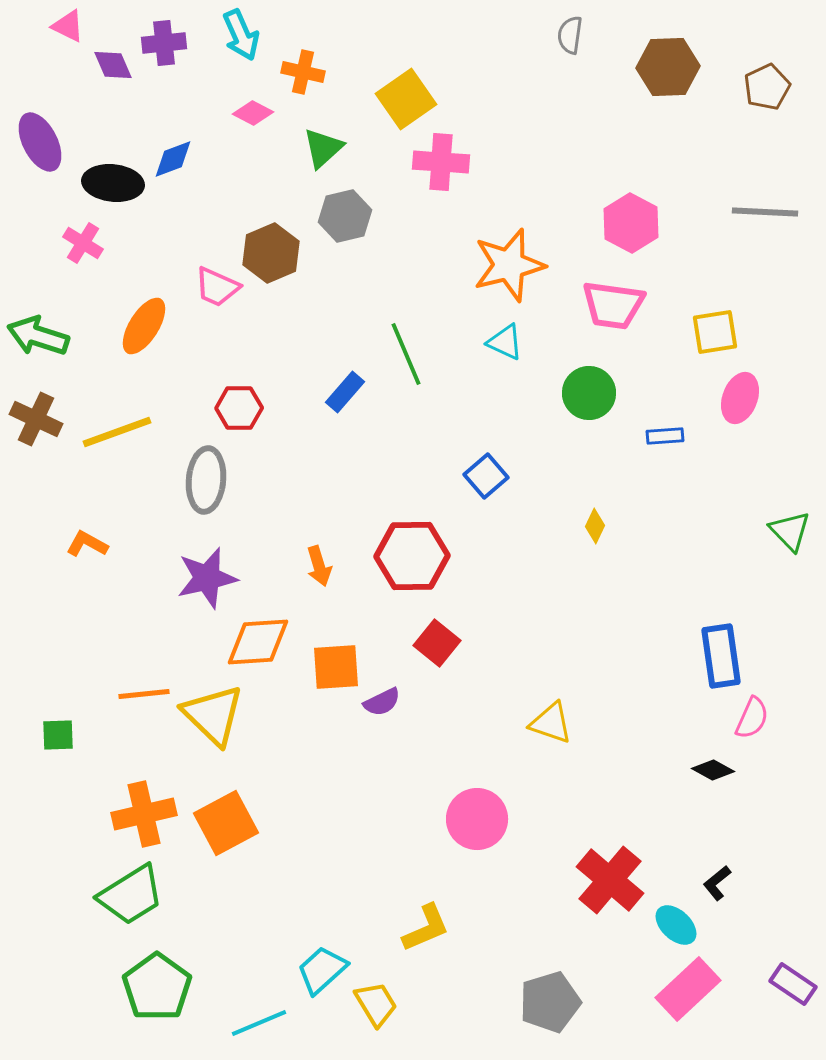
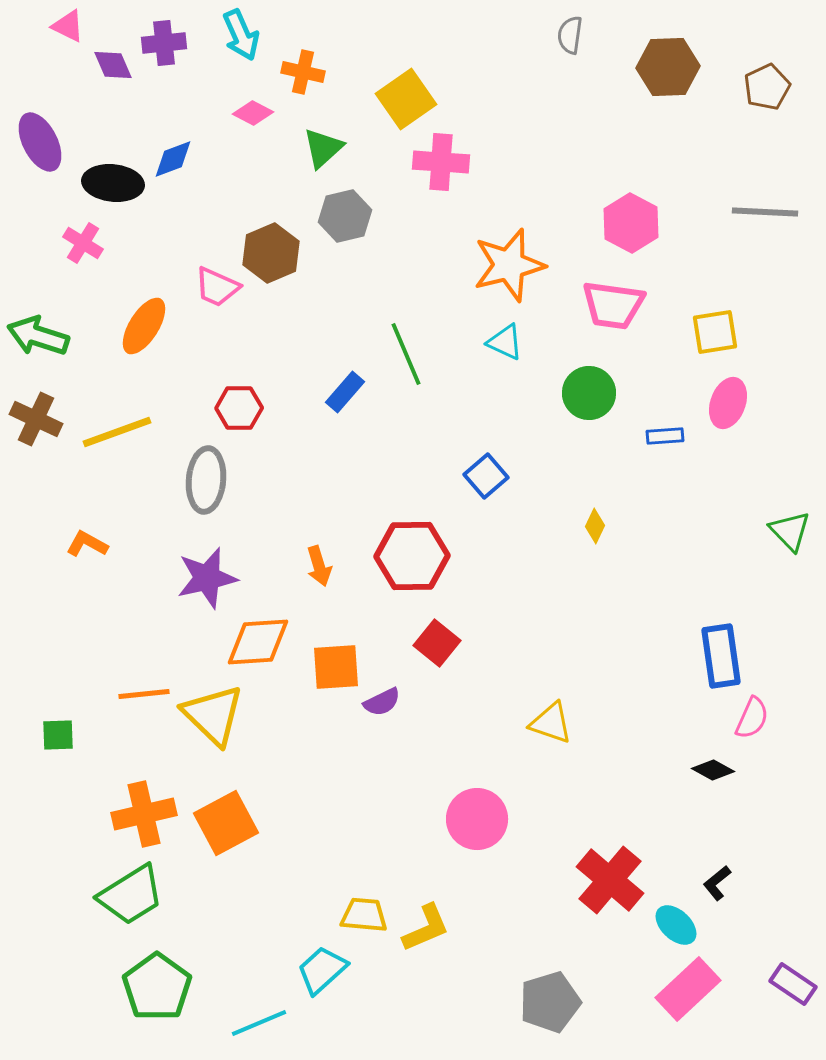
pink ellipse at (740, 398): moved 12 px left, 5 px down
yellow trapezoid at (376, 1004): moved 12 px left, 89 px up; rotated 54 degrees counterclockwise
